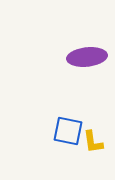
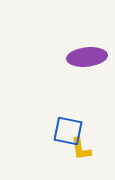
yellow L-shape: moved 12 px left, 7 px down
